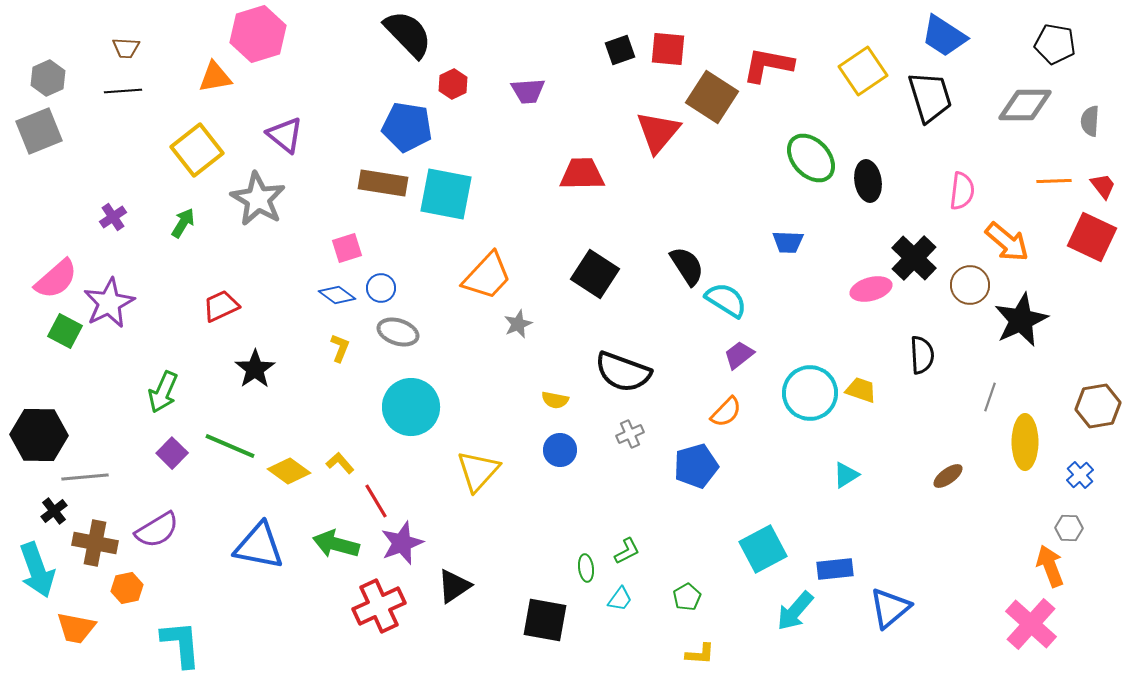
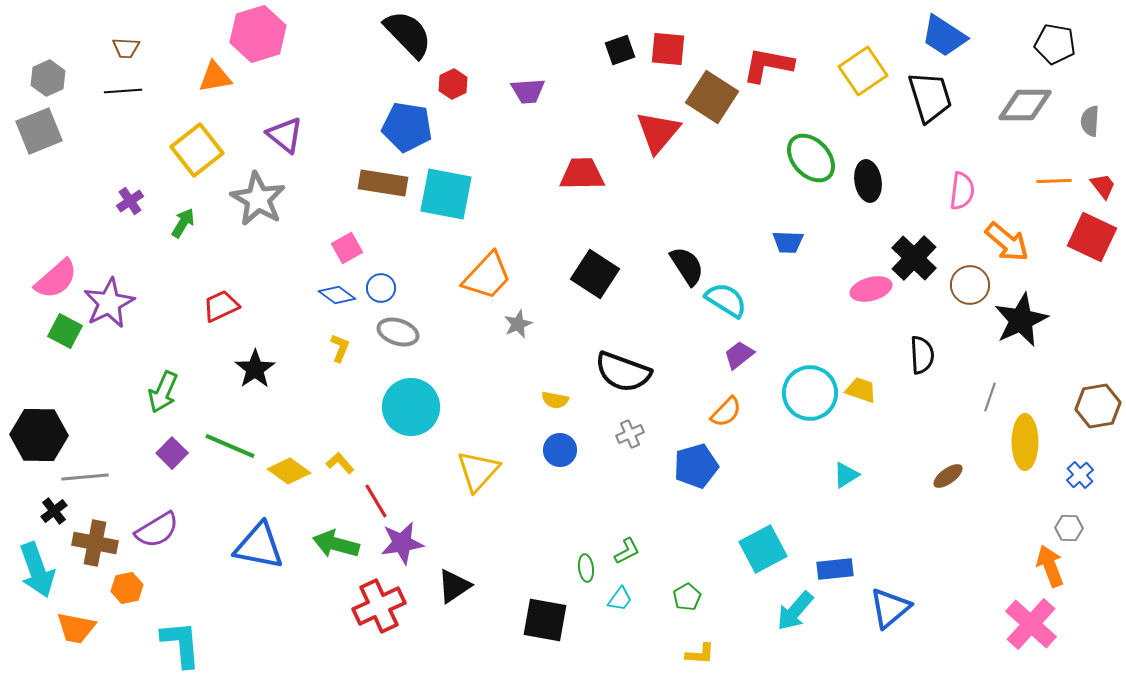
purple cross at (113, 217): moved 17 px right, 16 px up
pink square at (347, 248): rotated 12 degrees counterclockwise
purple star at (402, 543): rotated 12 degrees clockwise
